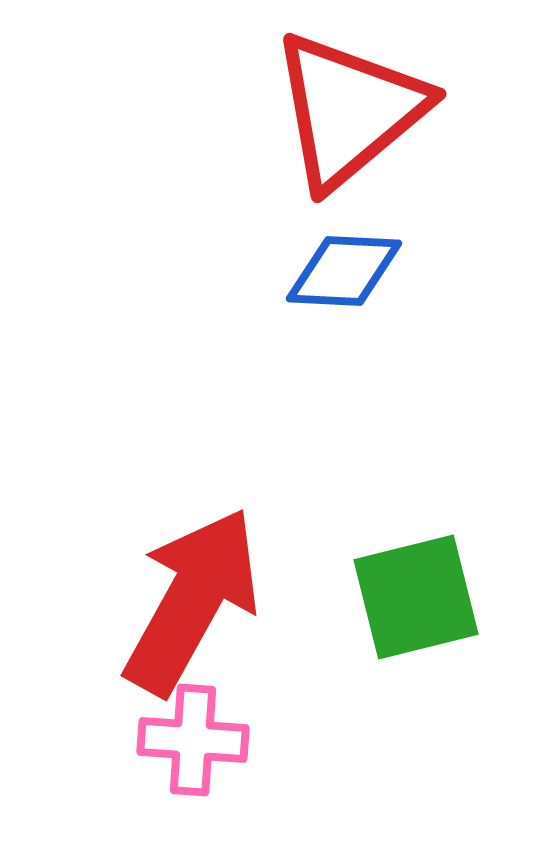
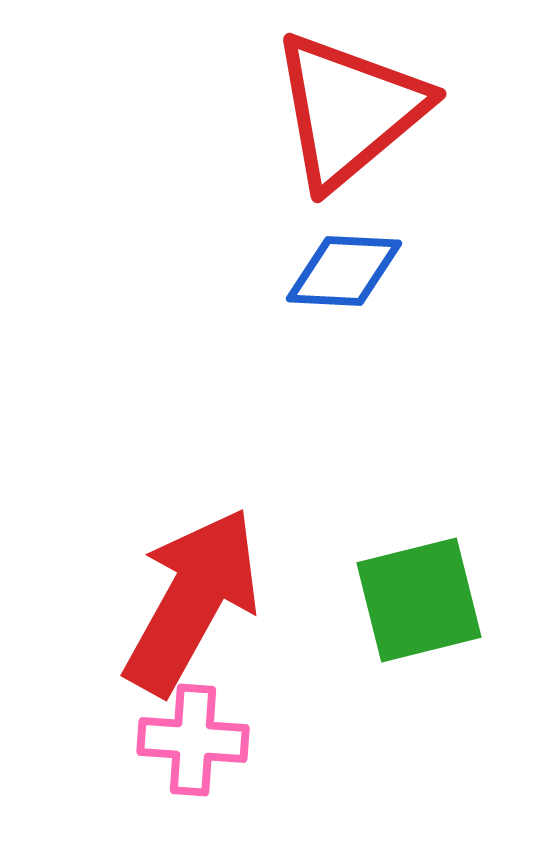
green square: moved 3 px right, 3 px down
